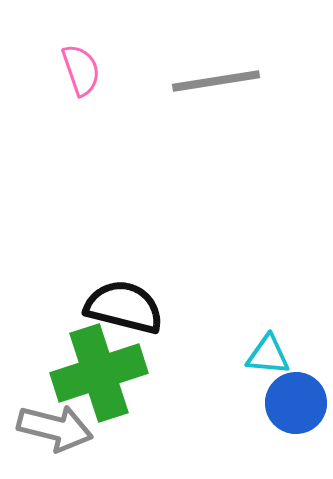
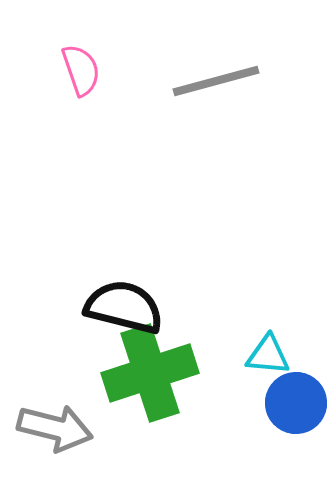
gray line: rotated 6 degrees counterclockwise
green cross: moved 51 px right
